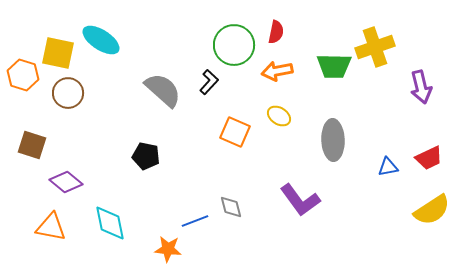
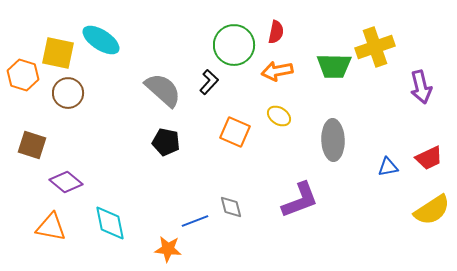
black pentagon: moved 20 px right, 14 px up
purple L-shape: rotated 75 degrees counterclockwise
